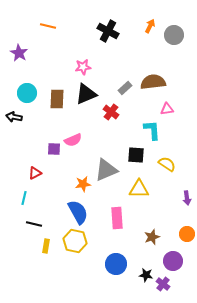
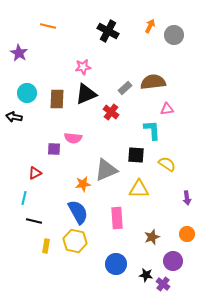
pink semicircle: moved 2 px up; rotated 30 degrees clockwise
black line: moved 3 px up
